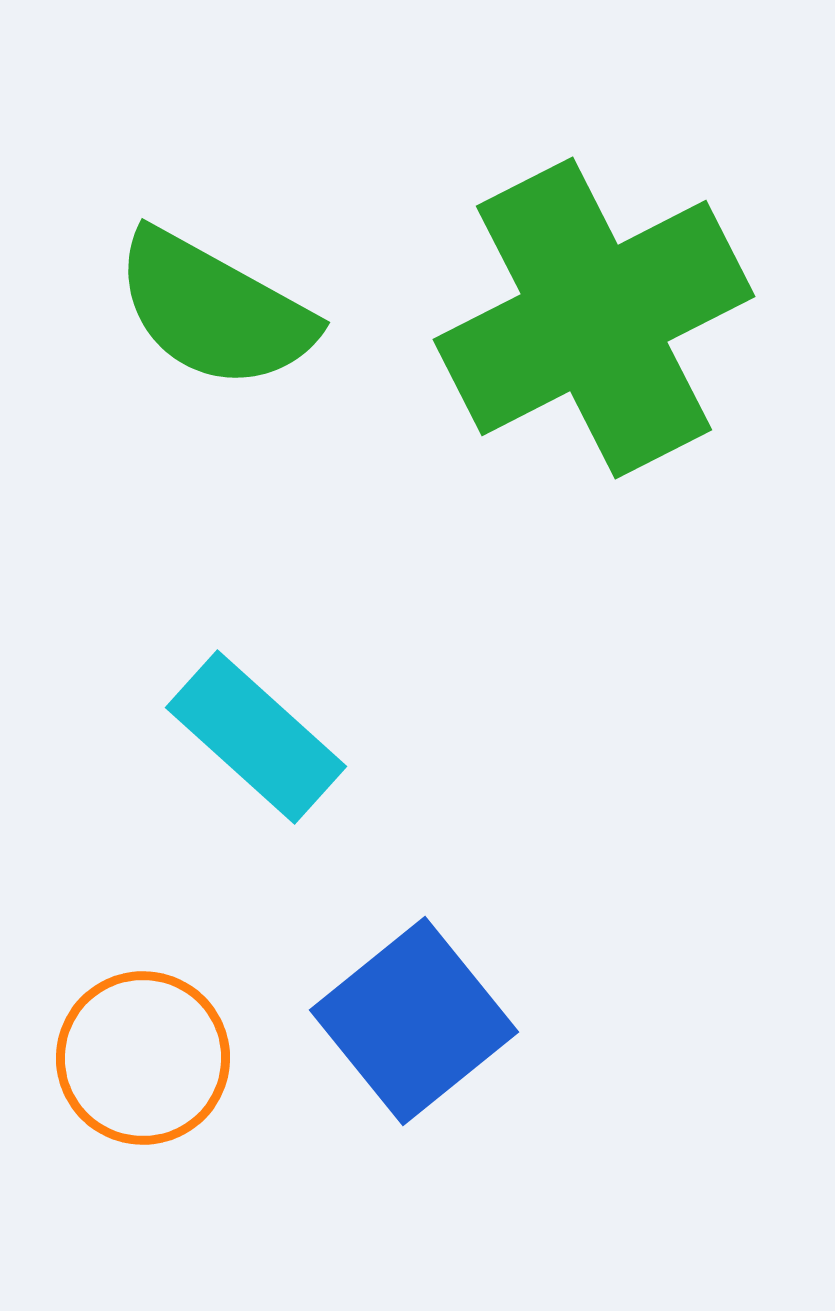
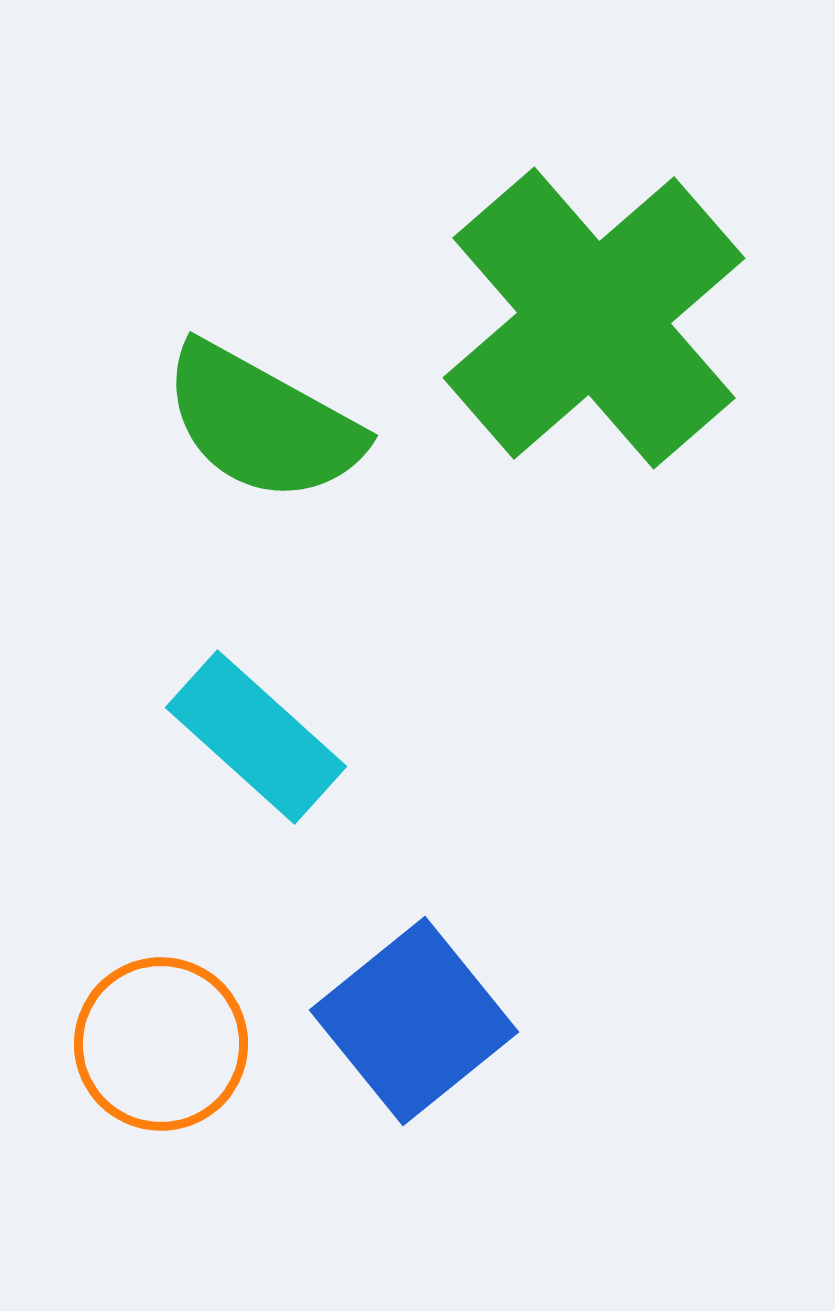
green semicircle: moved 48 px right, 113 px down
green cross: rotated 14 degrees counterclockwise
orange circle: moved 18 px right, 14 px up
